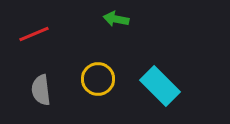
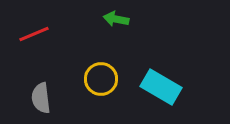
yellow circle: moved 3 px right
cyan rectangle: moved 1 px right, 1 px down; rotated 15 degrees counterclockwise
gray semicircle: moved 8 px down
